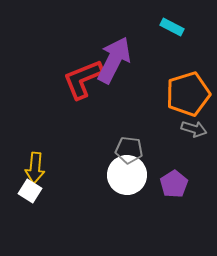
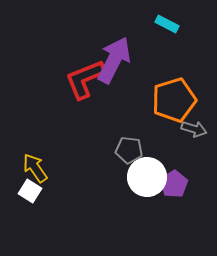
cyan rectangle: moved 5 px left, 3 px up
red L-shape: moved 2 px right
orange pentagon: moved 14 px left, 6 px down
yellow arrow: rotated 140 degrees clockwise
white circle: moved 20 px right, 2 px down
